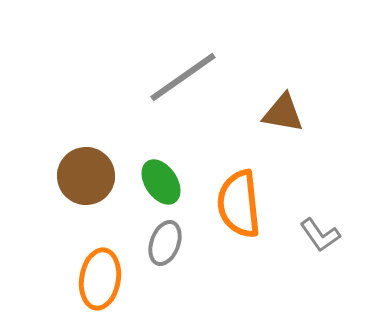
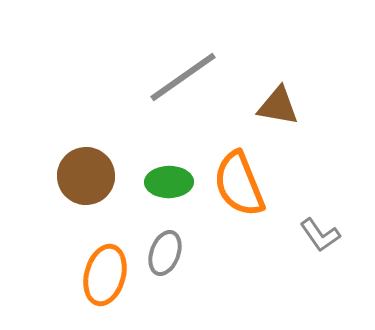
brown triangle: moved 5 px left, 7 px up
green ellipse: moved 8 px right; rotated 57 degrees counterclockwise
orange semicircle: moved 20 px up; rotated 16 degrees counterclockwise
gray ellipse: moved 10 px down
orange ellipse: moved 5 px right, 4 px up; rotated 6 degrees clockwise
